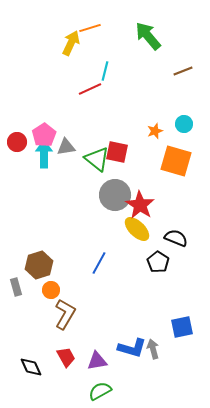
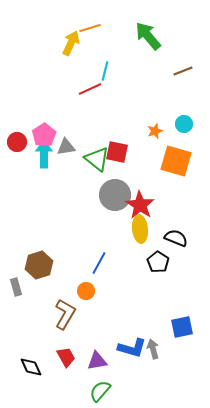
yellow ellipse: moved 3 px right; rotated 40 degrees clockwise
orange circle: moved 35 px right, 1 px down
green semicircle: rotated 20 degrees counterclockwise
